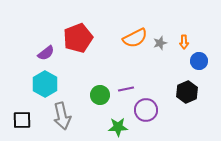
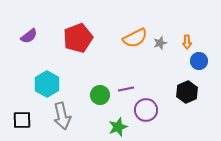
orange arrow: moved 3 px right
purple semicircle: moved 17 px left, 17 px up
cyan hexagon: moved 2 px right
green star: rotated 18 degrees counterclockwise
